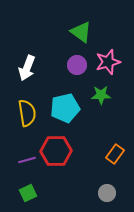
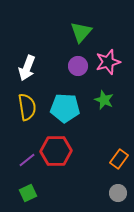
green triangle: rotated 35 degrees clockwise
purple circle: moved 1 px right, 1 px down
green star: moved 3 px right, 5 px down; rotated 24 degrees clockwise
cyan pentagon: rotated 16 degrees clockwise
yellow semicircle: moved 6 px up
orange rectangle: moved 4 px right, 5 px down
purple line: rotated 24 degrees counterclockwise
gray circle: moved 11 px right
